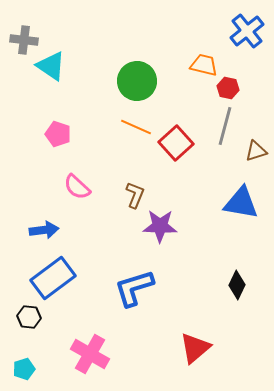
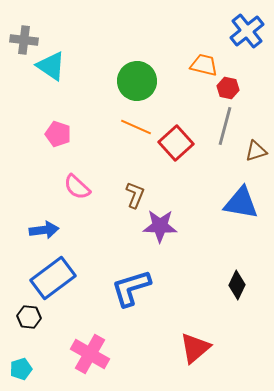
blue L-shape: moved 3 px left
cyan pentagon: moved 3 px left
